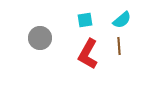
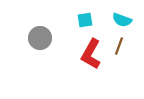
cyan semicircle: rotated 60 degrees clockwise
brown line: rotated 24 degrees clockwise
red L-shape: moved 3 px right
